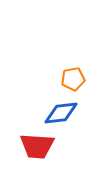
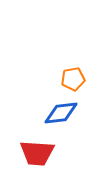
red trapezoid: moved 7 px down
